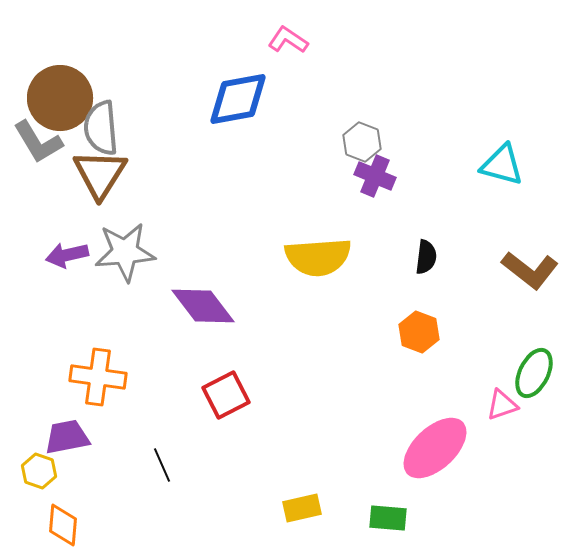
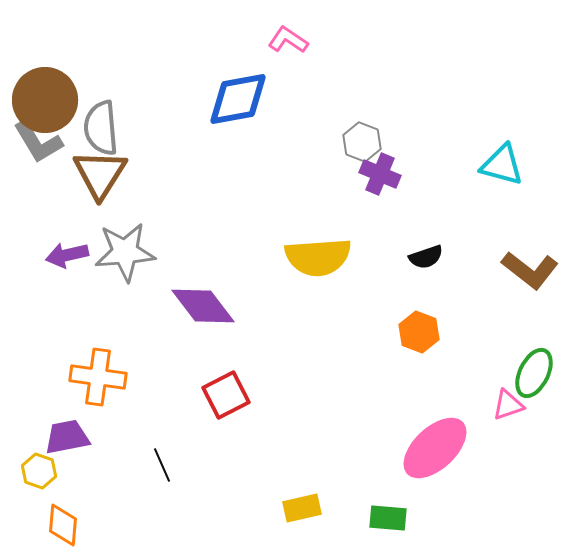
brown circle: moved 15 px left, 2 px down
purple cross: moved 5 px right, 2 px up
black semicircle: rotated 64 degrees clockwise
pink triangle: moved 6 px right
